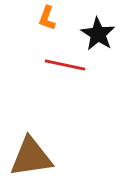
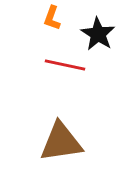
orange L-shape: moved 5 px right
brown triangle: moved 30 px right, 15 px up
